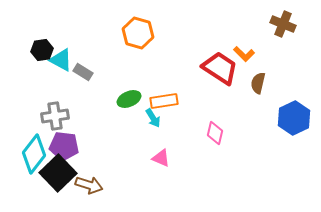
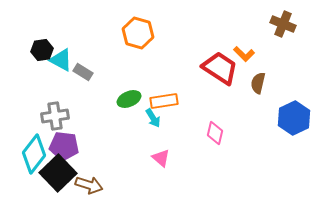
pink triangle: rotated 18 degrees clockwise
